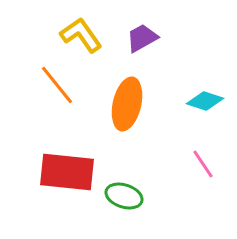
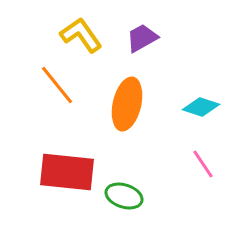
cyan diamond: moved 4 px left, 6 px down
